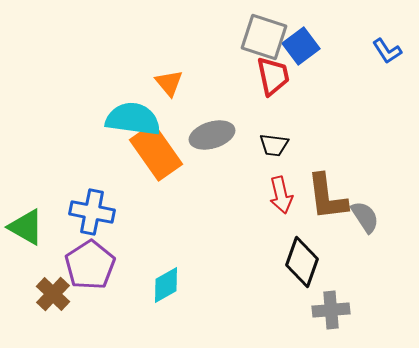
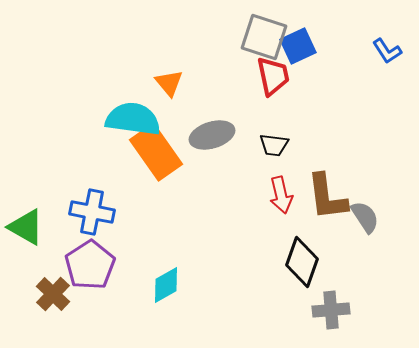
blue square: moved 3 px left; rotated 12 degrees clockwise
